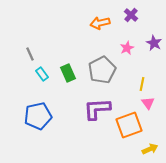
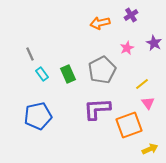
purple cross: rotated 16 degrees clockwise
green rectangle: moved 1 px down
yellow line: rotated 40 degrees clockwise
